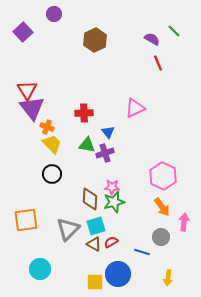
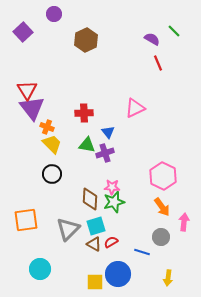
brown hexagon: moved 9 px left
